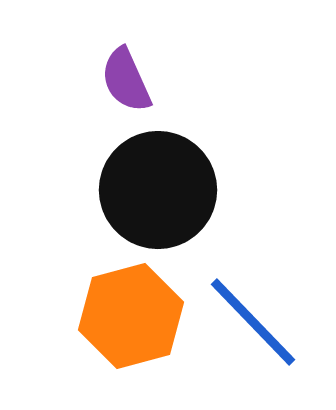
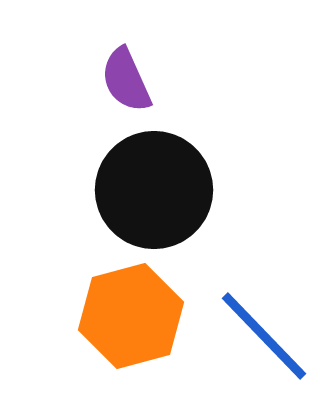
black circle: moved 4 px left
blue line: moved 11 px right, 14 px down
